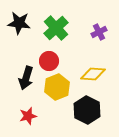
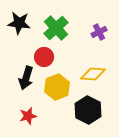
red circle: moved 5 px left, 4 px up
black hexagon: moved 1 px right
